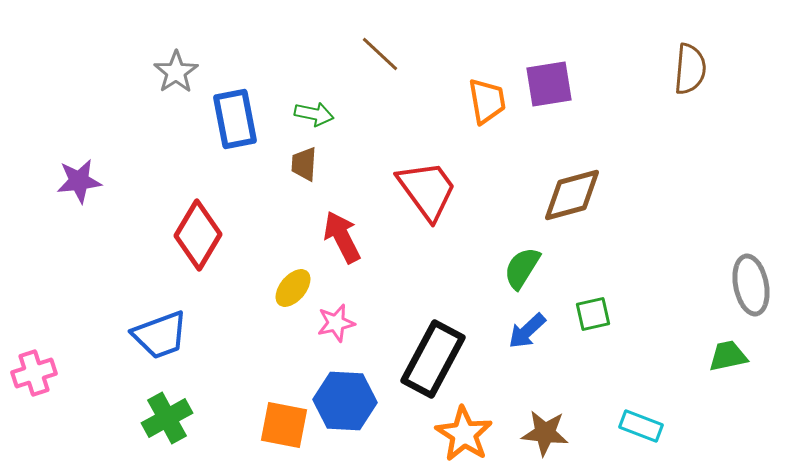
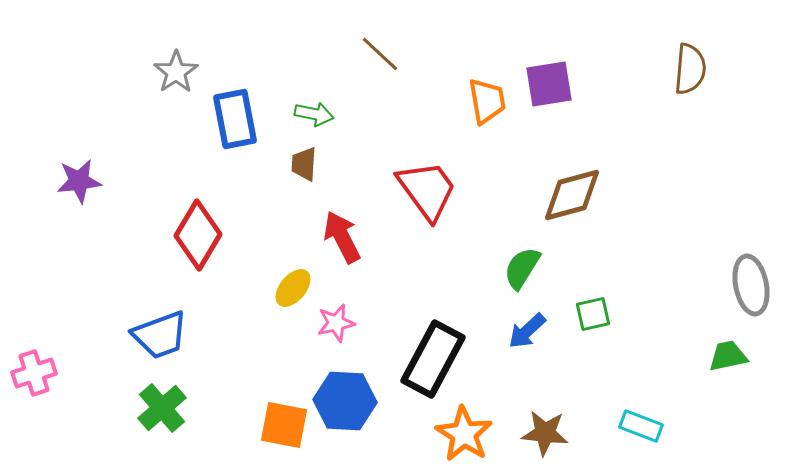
green cross: moved 5 px left, 10 px up; rotated 12 degrees counterclockwise
